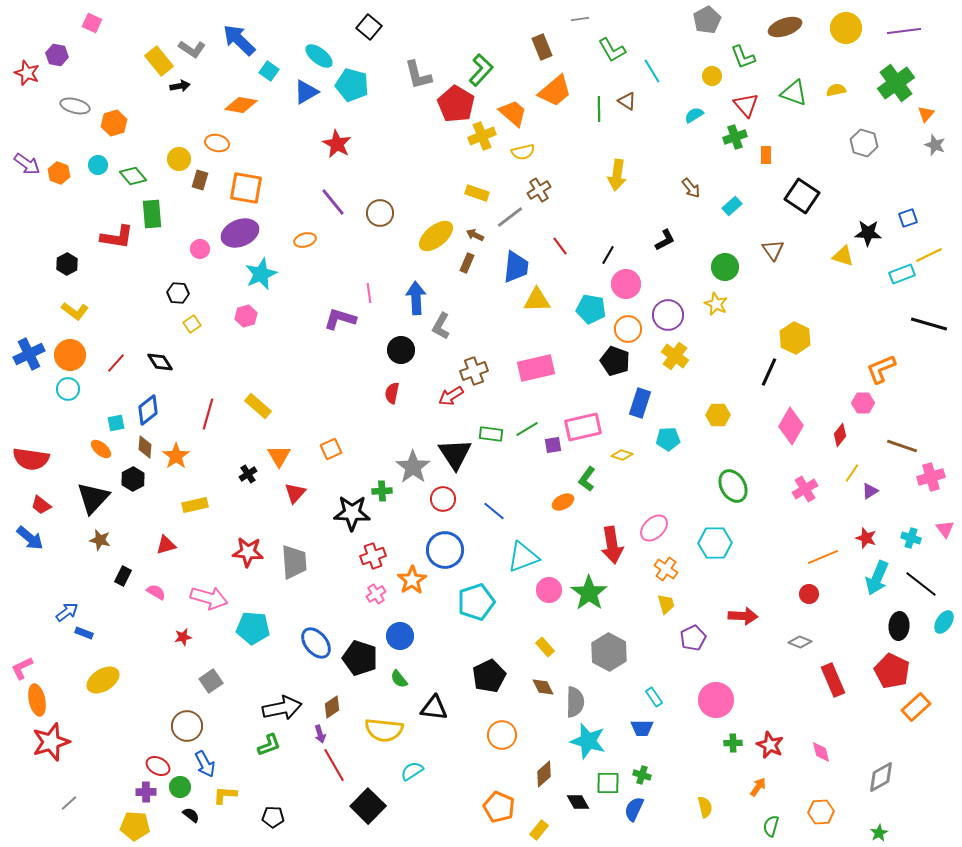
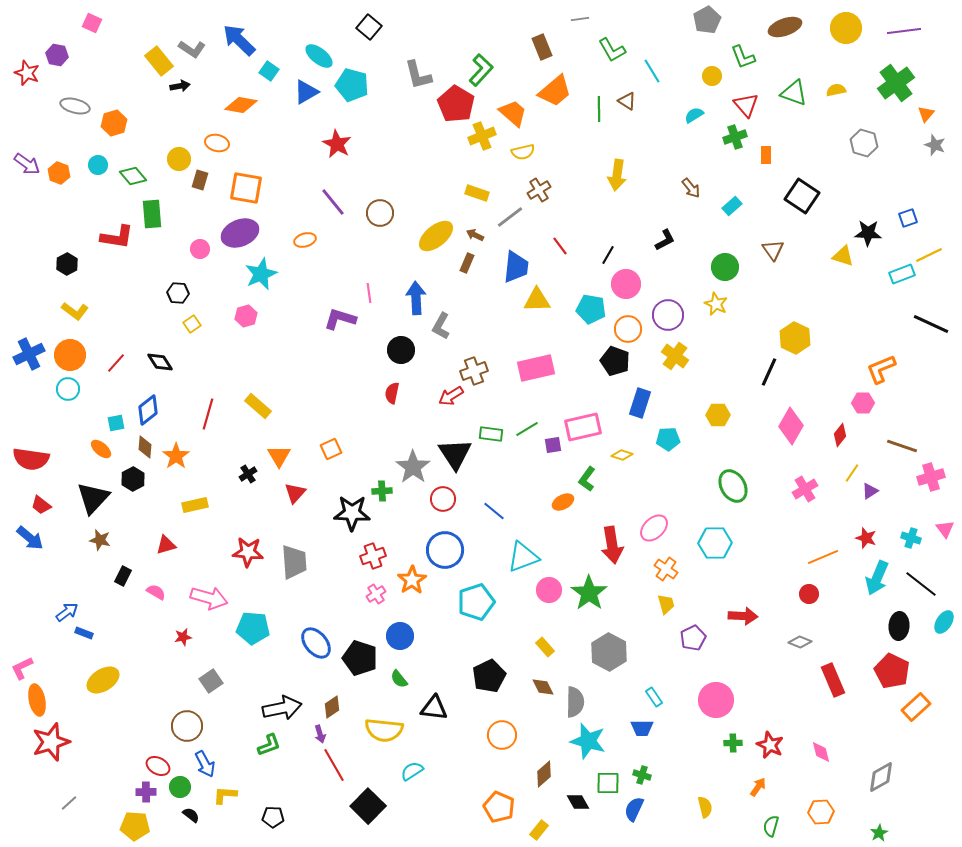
black line at (929, 324): moved 2 px right; rotated 9 degrees clockwise
